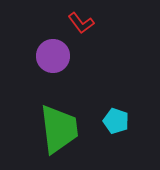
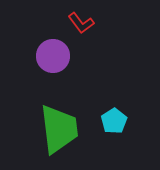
cyan pentagon: moved 2 px left; rotated 20 degrees clockwise
